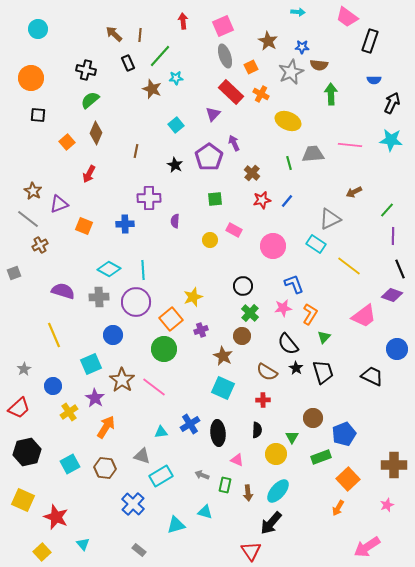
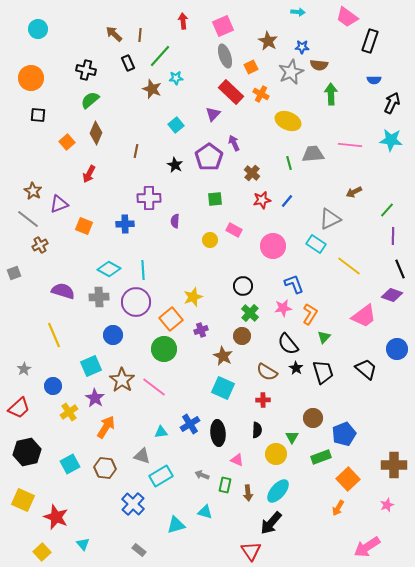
cyan square at (91, 364): moved 2 px down
black trapezoid at (372, 376): moved 6 px left, 7 px up; rotated 15 degrees clockwise
